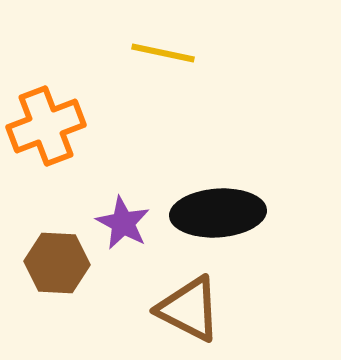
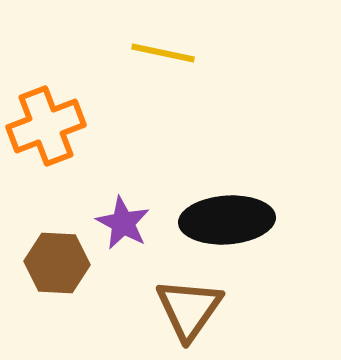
black ellipse: moved 9 px right, 7 px down
brown triangle: rotated 38 degrees clockwise
